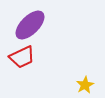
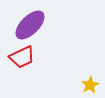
yellow star: moved 5 px right
